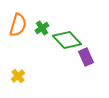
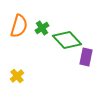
orange semicircle: moved 1 px right, 1 px down
purple rectangle: rotated 36 degrees clockwise
yellow cross: moved 1 px left
